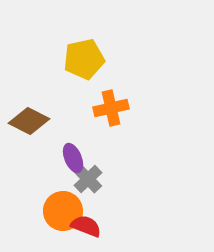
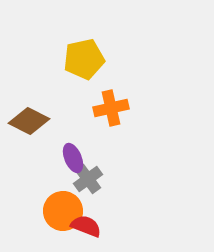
gray cross: rotated 8 degrees clockwise
